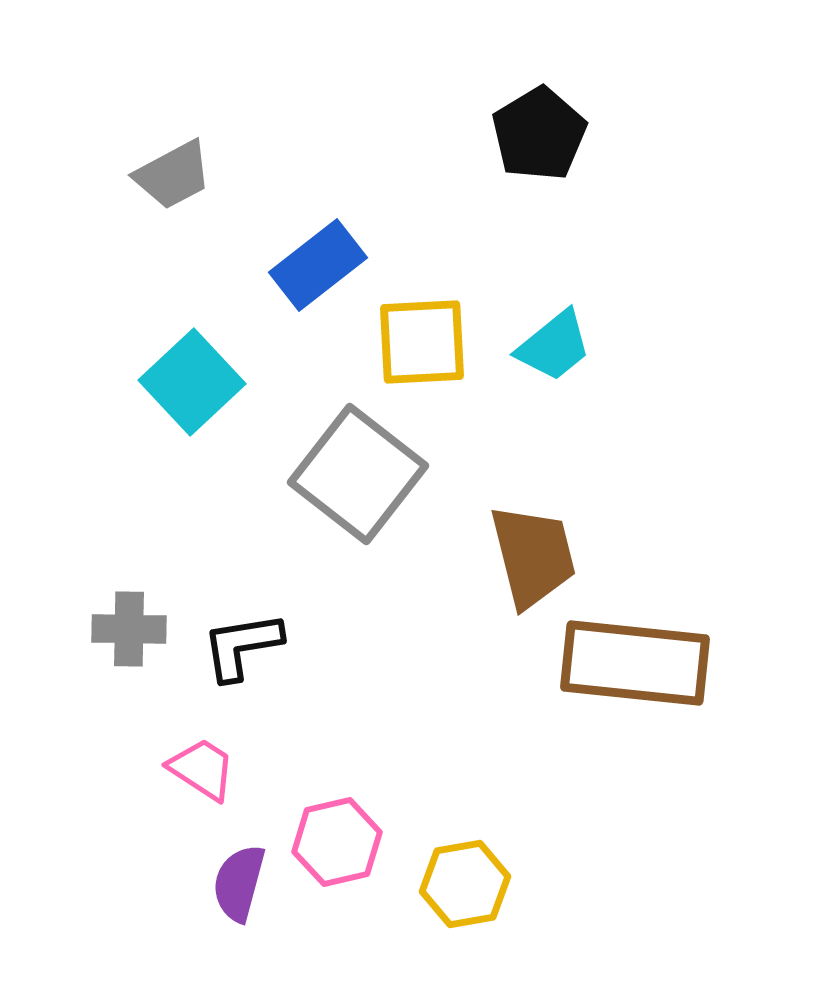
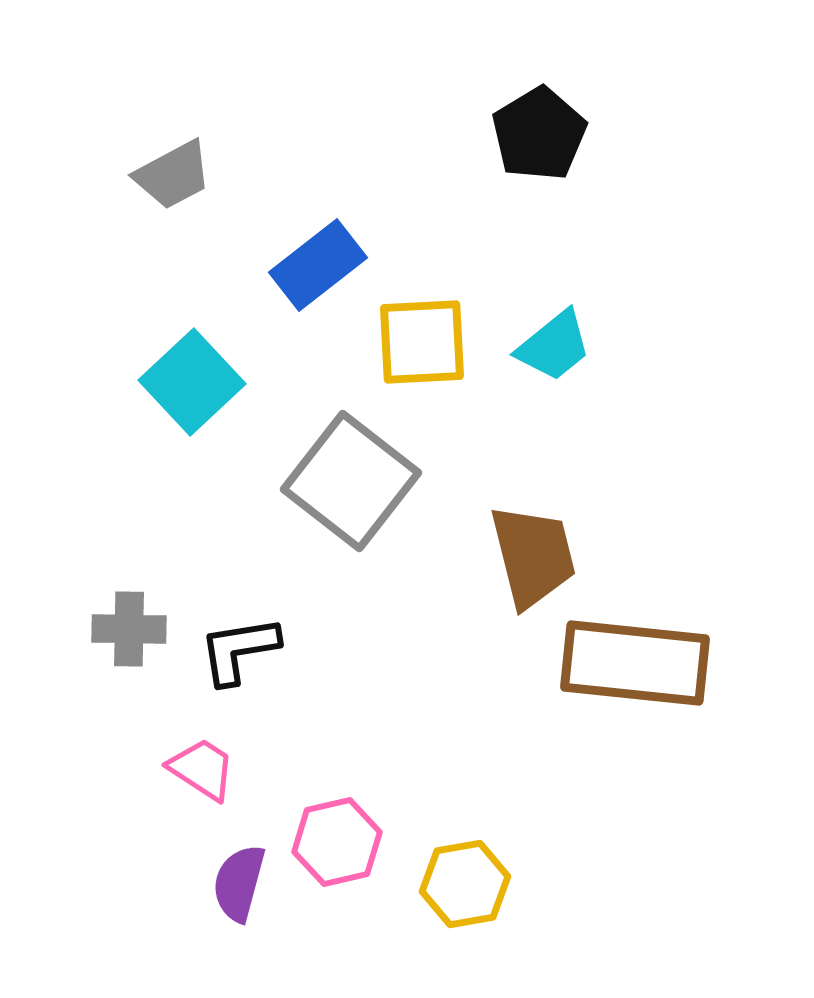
gray square: moved 7 px left, 7 px down
black L-shape: moved 3 px left, 4 px down
